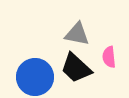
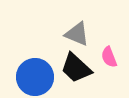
gray triangle: rotated 12 degrees clockwise
pink semicircle: rotated 15 degrees counterclockwise
